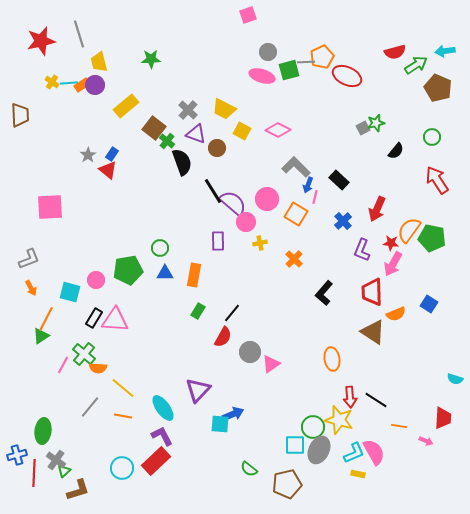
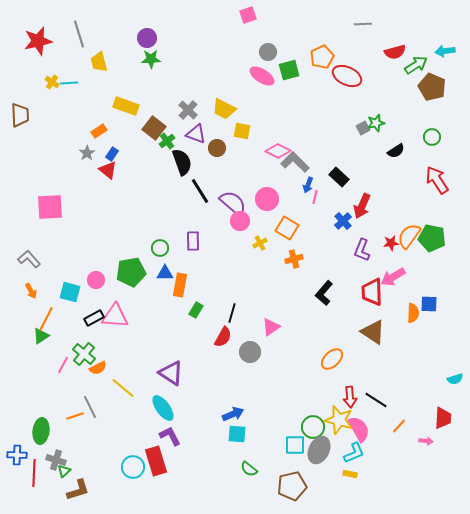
red star at (41, 41): moved 3 px left
gray line at (306, 62): moved 57 px right, 38 px up
pink ellipse at (262, 76): rotated 15 degrees clockwise
orange rectangle at (82, 85): moved 17 px right, 46 px down
purple circle at (95, 85): moved 52 px right, 47 px up
brown pentagon at (438, 88): moved 6 px left, 1 px up
yellow rectangle at (126, 106): rotated 60 degrees clockwise
pink diamond at (278, 130): moved 21 px down
yellow square at (242, 131): rotated 18 degrees counterclockwise
green cross at (167, 141): rotated 14 degrees clockwise
black semicircle at (396, 151): rotated 18 degrees clockwise
gray star at (88, 155): moved 1 px left, 2 px up
gray L-shape at (296, 167): moved 1 px left, 5 px up
black rectangle at (339, 180): moved 3 px up
black line at (213, 191): moved 13 px left
red arrow at (377, 209): moved 15 px left, 3 px up
orange square at (296, 214): moved 9 px left, 14 px down
pink circle at (246, 222): moved 6 px left, 1 px up
orange semicircle at (409, 230): moved 6 px down
purple rectangle at (218, 241): moved 25 px left
yellow cross at (260, 243): rotated 16 degrees counterclockwise
red star at (391, 243): rotated 14 degrees counterclockwise
gray L-shape at (29, 259): rotated 110 degrees counterclockwise
orange cross at (294, 259): rotated 30 degrees clockwise
pink arrow at (393, 264): moved 13 px down; rotated 30 degrees clockwise
green pentagon at (128, 270): moved 3 px right, 2 px down
orange rectangle at (194, 275): moved 14 px left, 10 px down
orange arrow at (31, 288): moved 3 px down
blue square at (429, 304): rotated 30 degrees counterclockwise
green rectangle at (198, 311): moved 2 px left, 1 px up
black line at (232, 313): rotated 24 degrees counterclockwise
orange semicircle at (396, 314): moved 17 px right, 1 px up; rotated 66 degrees counterclockwise
black rectangle at (94, 318): rotated 30 degrees clockwise
pink triangle at (115, 320): moved 4 px up
orange ellipse at (332, 359): rotated 55 degrees clockwise
pink triangle at (271, 364): moved 37 px up
orange semicircle at (98, 368): rotated 30 degrees counterclockwise
cyan semicircle at (455, 379): rotated 35 degrees counterclockwise
purple triangle at (198, 390): moved 27 px left, 17 px up; rotated 40 degrees counterclockwise
gray line at (90, 407): rotated 65 degrees counterclockwise
orange line at (123, 416): moved 48 px left; rotated 30 degrees counterclockwise
cyan square at (220, 424): moved 17 px right, 10 px down
orange line at (399, 426): rotated 56 degrees counterclockwise
green ellipse at (43, 431): moved 2 px left
purple L-shape at (162, 436): moved 8 px right
pink arrow at (426, 441): rotated 16 degrees counterclockwise
pink semicircle at (374, 452): moved 15 px left, 23 px up
blue cross at (17, 455): rotated 18 degrees clockwise
gray cross at (56, 460): rotated 18 degrees counterclockwise
red rectangle at (156, 461): rotated 64 degrees counterclockwise
cyan circle at (122, 468): moved 11 px right, 1 px up
yellow rectangle at (358, 474): moved 8 px left
brown pentagon at (287, 484): moved 5 px right, 2 px down
